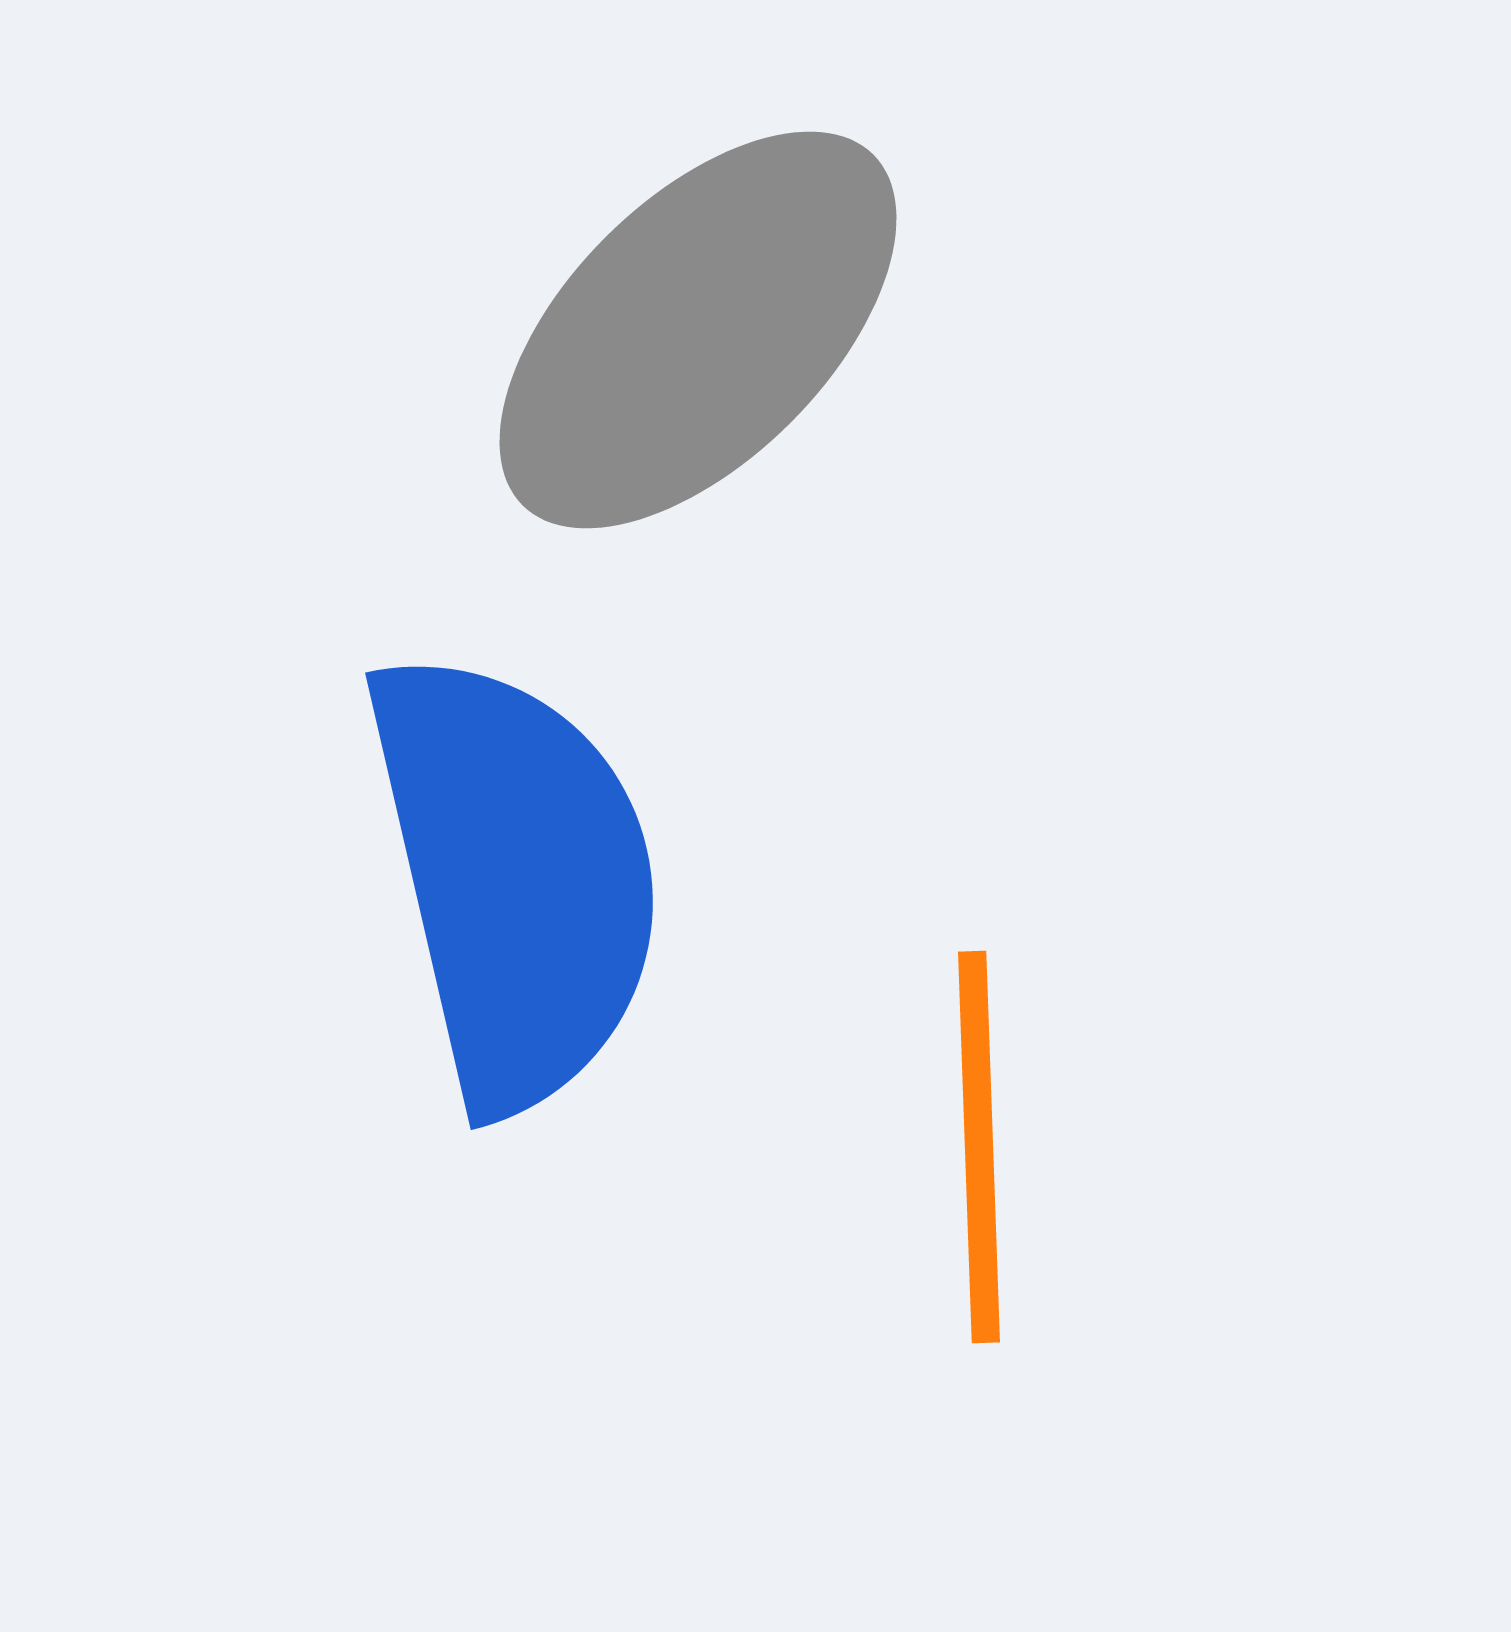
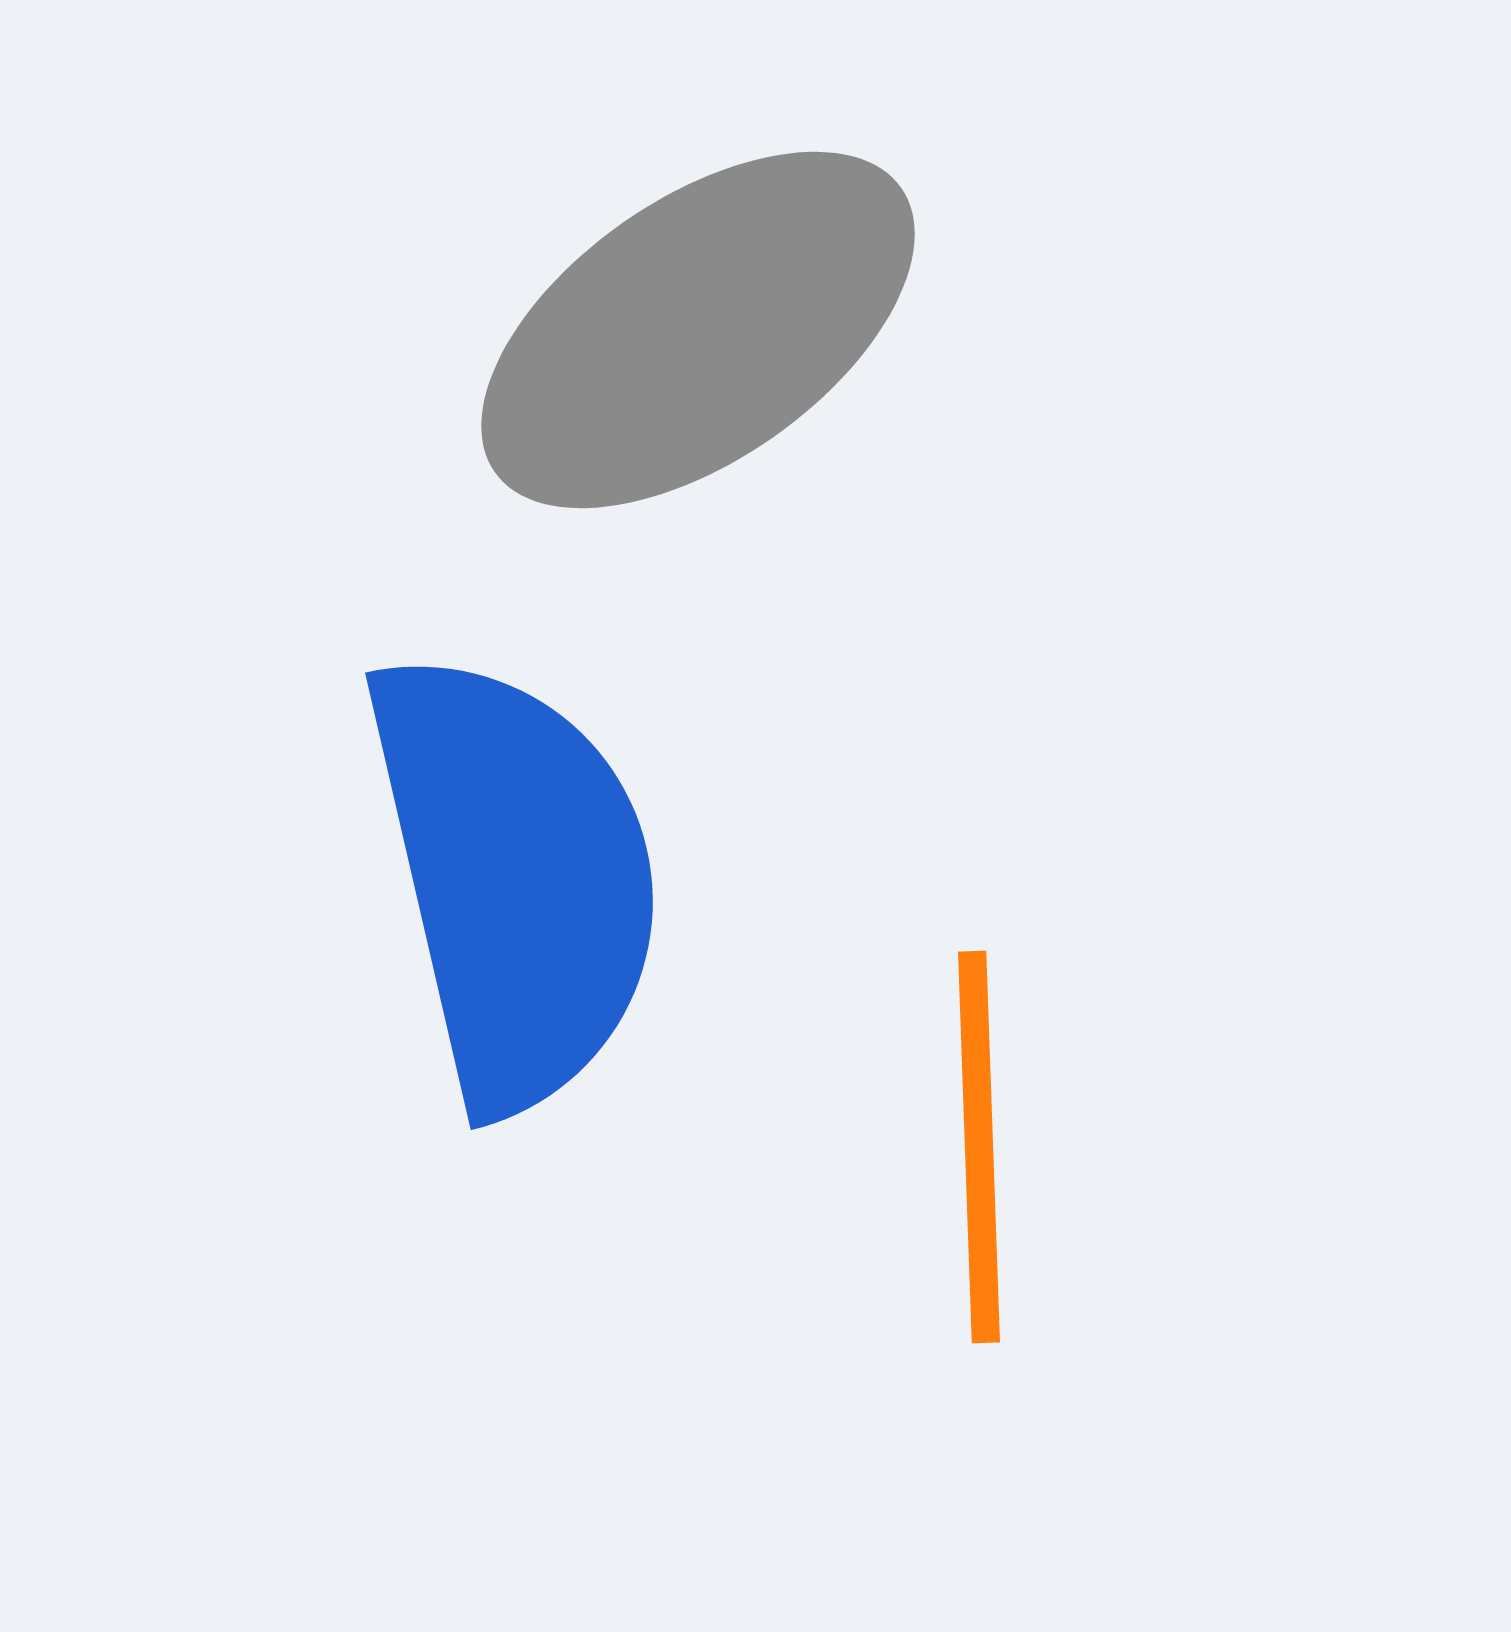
gray ellipse: rotated 10 degrees clockwise
